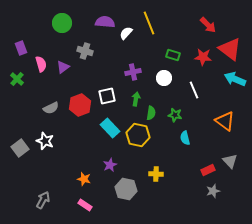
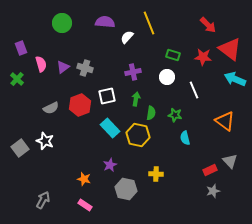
white semicircle: moved 1 px right, 4 px down
gray cross: moved 17 px down
white circle: moved 3 px right, 1 px up
red rectangle: moved 2 px right
